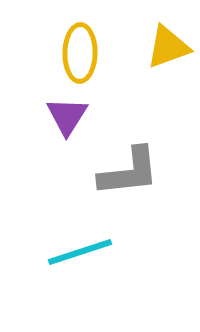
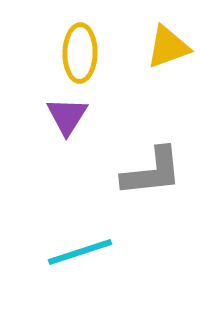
gray L-shape: moved 23 px right
